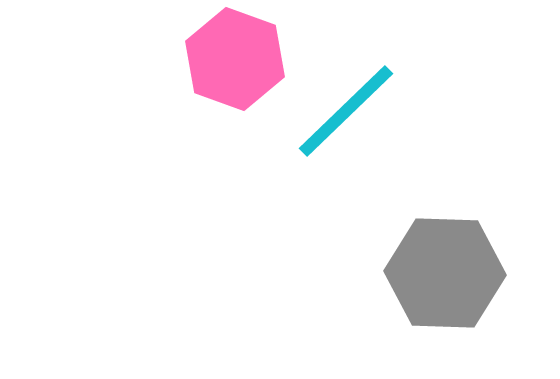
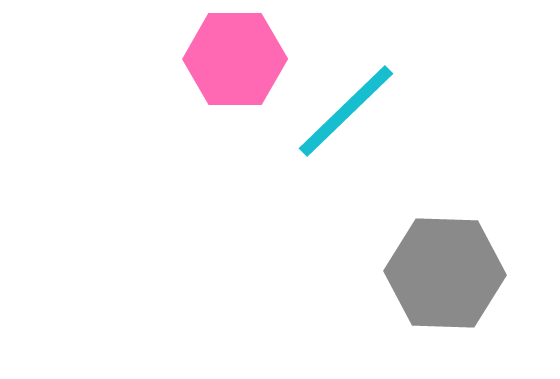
pink hexagon: rotated 20 degrees counterclockwise
